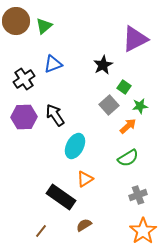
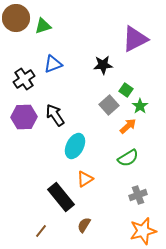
brown circle: moved 3 px up
green triangle: moved 1 px left; rotated 24 degrees clockwise
black star: rotated 24 degrees clockwise
green square: moved 2 px right, 3 px down
green star: rotated 28 degrees counterclockwise
black rectangle: rotated 16 degrees clockwise
brown semicircle: rotated 28 degrees counterclockwise
orange star: rotated 20 degrees clockwise
